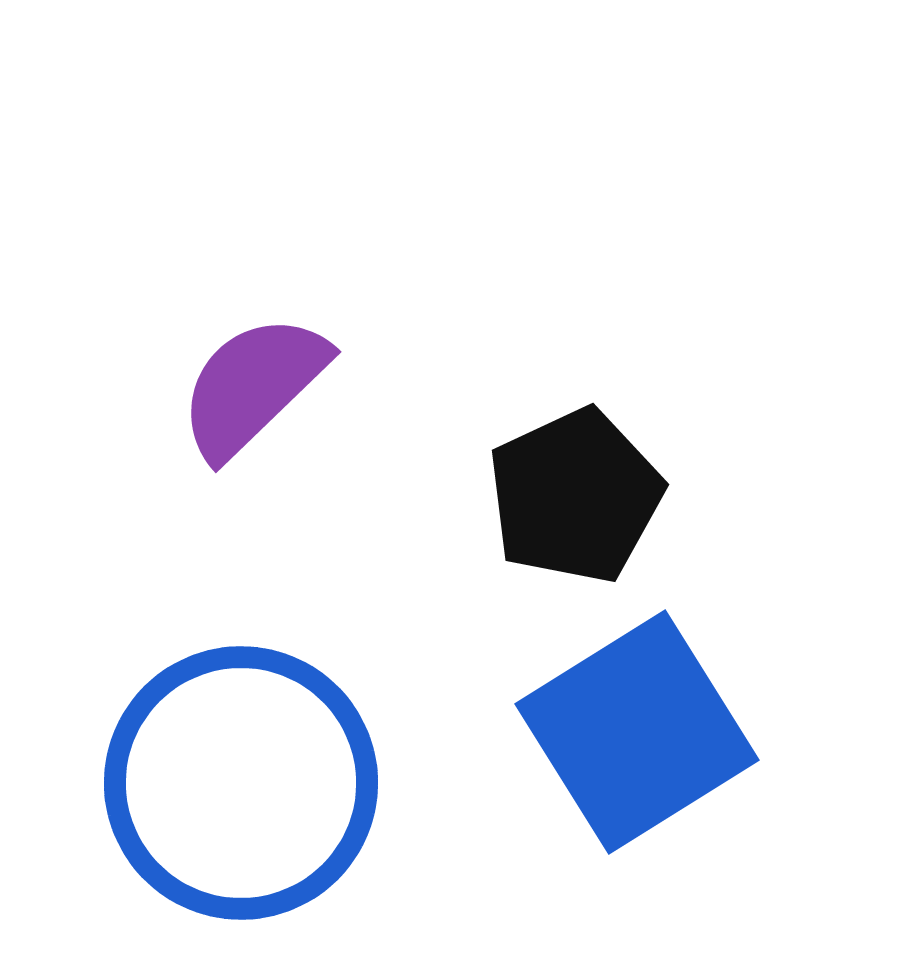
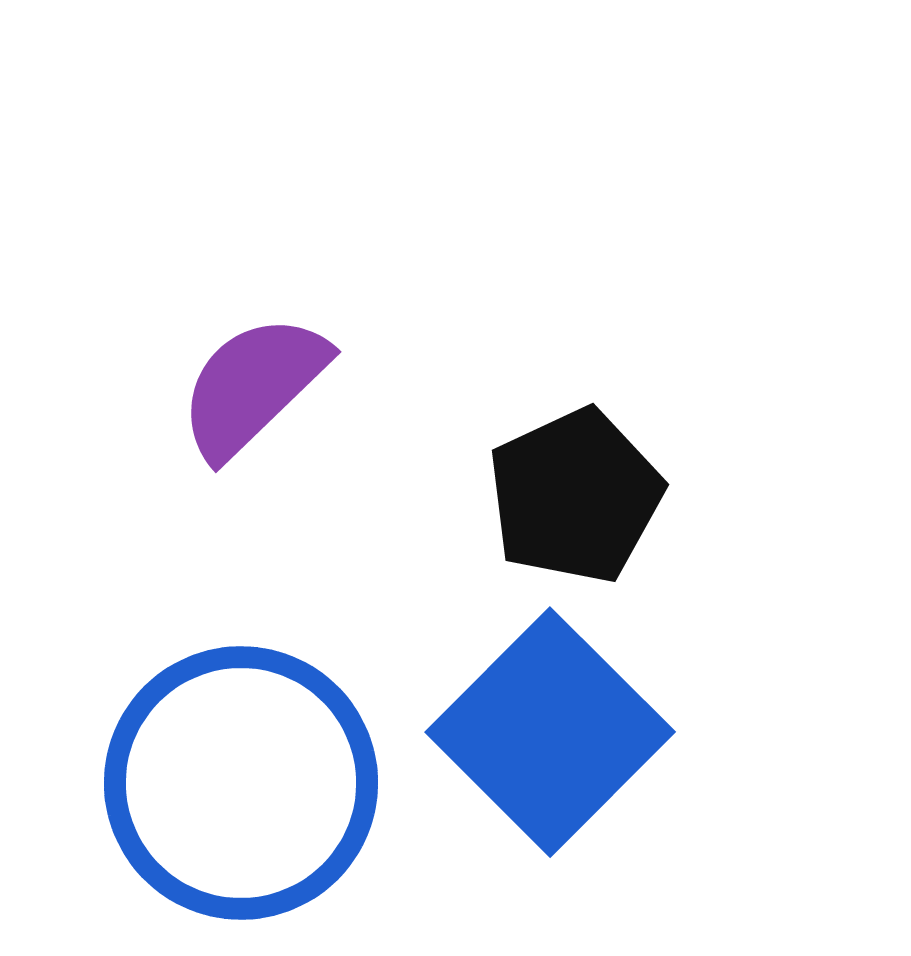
blue square: moved 87 px left; rotated 13 degrees counterclockwise
